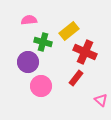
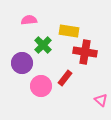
yellow rectangle: rotated 48 degrees clockwise
green cross: moved 3 px down; rotated 30 degrees clockwise
red cross: rotated 15 degrees counterclockwise
purple circle: moved 6 px left, 1 px down
red rectangle: moved 11 px left
